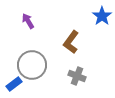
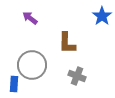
purple arrow: moved 2 px right, 3 px up; rotated 21 degrees counterclockwise
brown L-shape: moved 4 px left, 1 px down; rotated 35 degrees counterclockwise
blue rectangle: rotated 49 degrees counterclockwise
